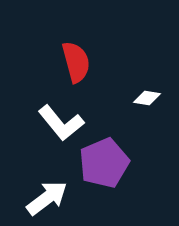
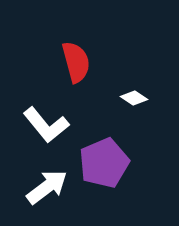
white diamond: moved 13 px left; rotated 24 degrees clockwise
white L-shape: moved 15 px left, 2 px down
white arrow: moved 11 px up
